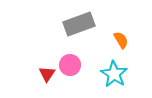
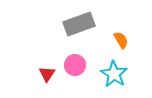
pink circle: moved 5 px right
